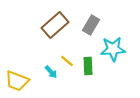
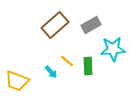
gray rectangle: rotated 30 degrees clockwise
